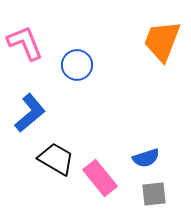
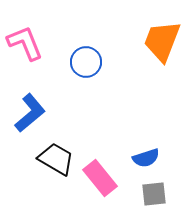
blue circle: moved 9 px right, 3 px up
